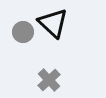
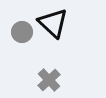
gray circle: moved 1 px left
